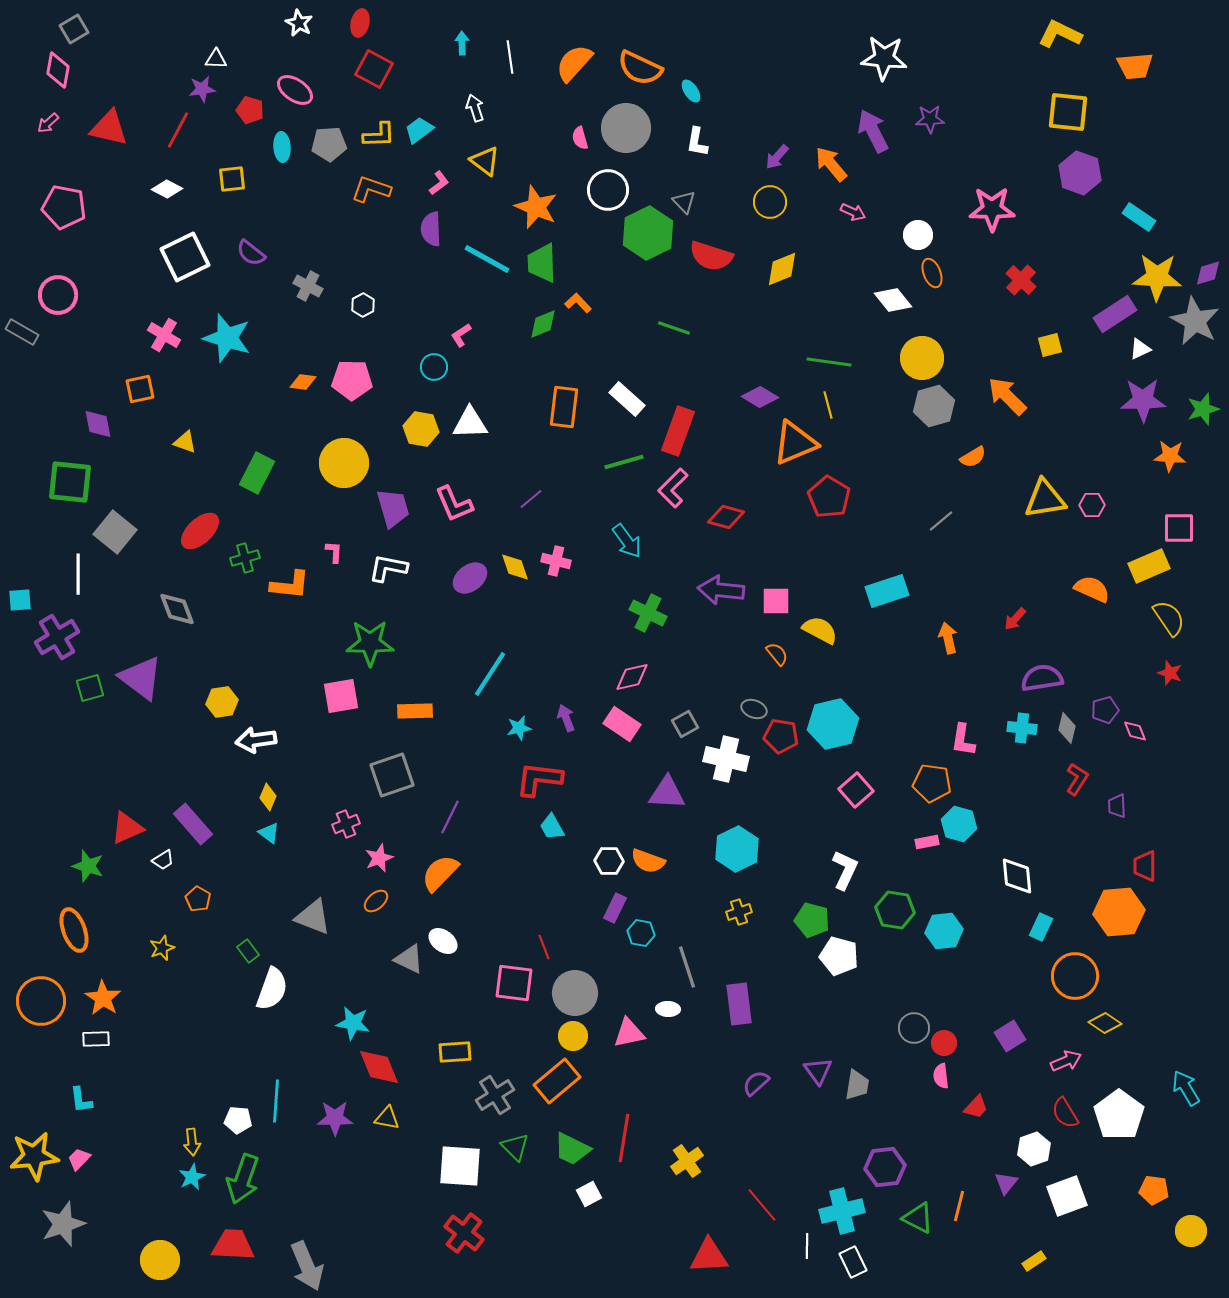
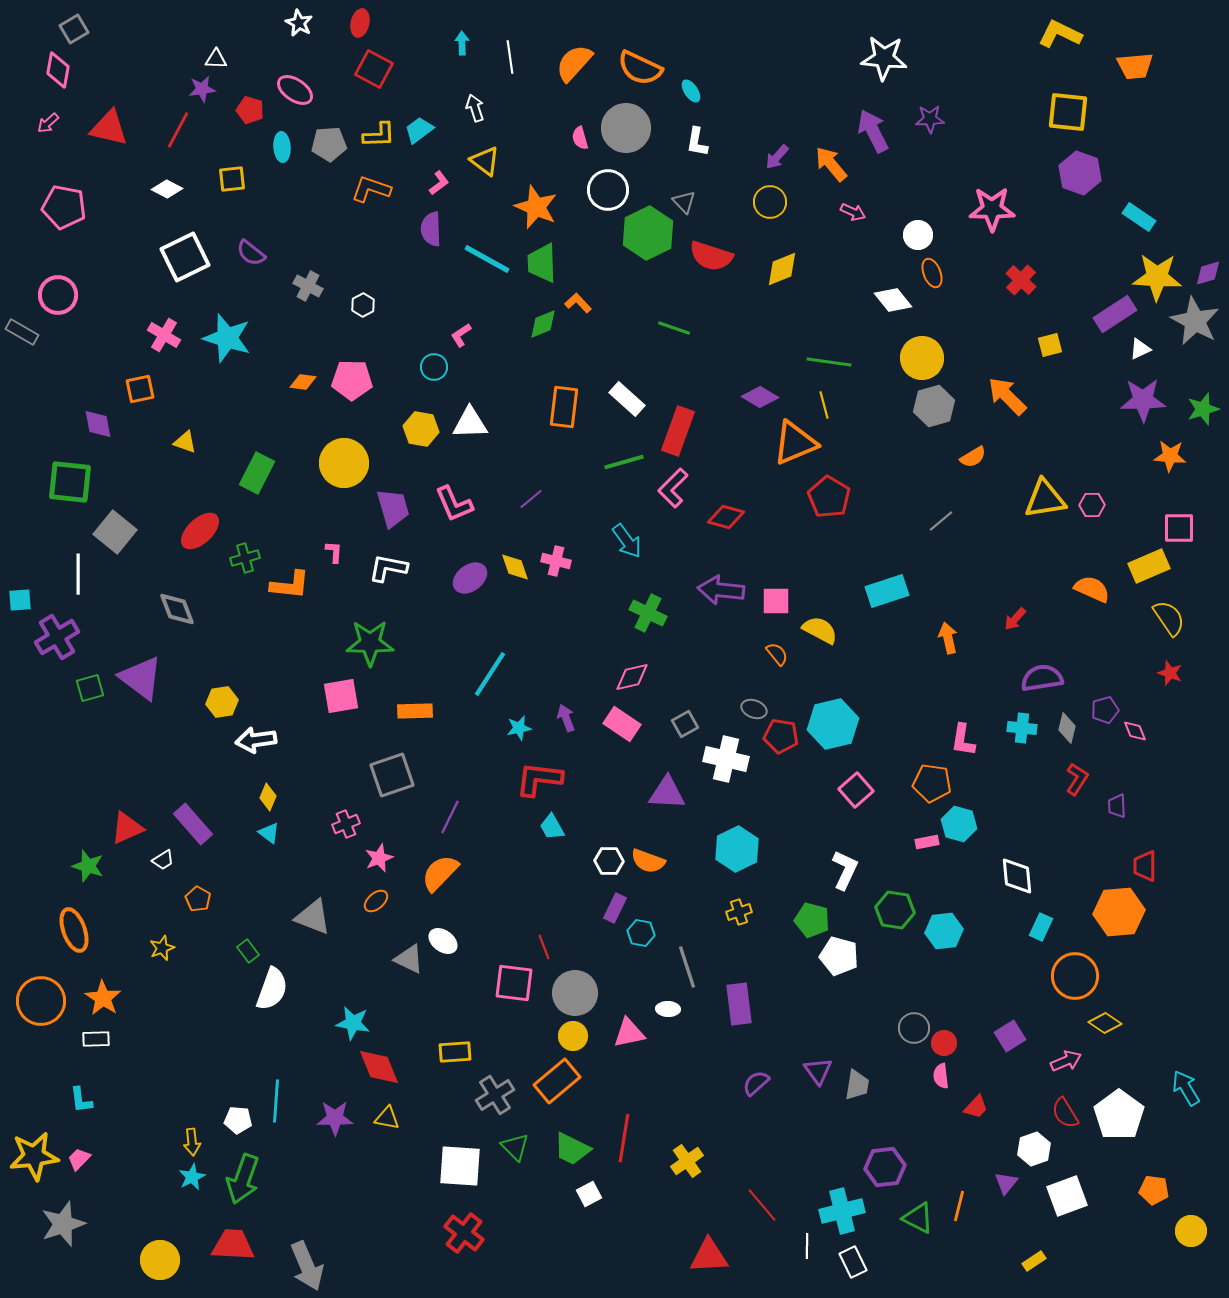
yellow line at (828, 405): moved 4 px left
